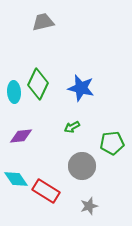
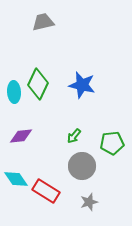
blue star: moved 1 px right, 3 px up
green arrow: moved 2 px right, 9 px down; rotated 21 degrees counterclockwise
gray star: moved 4 px up
